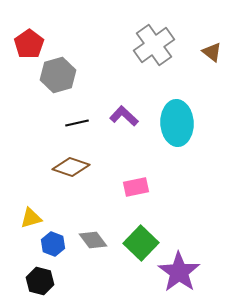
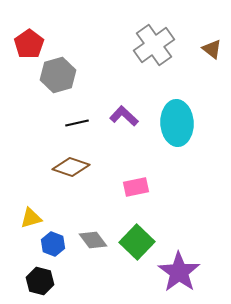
brown triangle: moved 3 px up
green square: moved 4 px left, 1 px up
